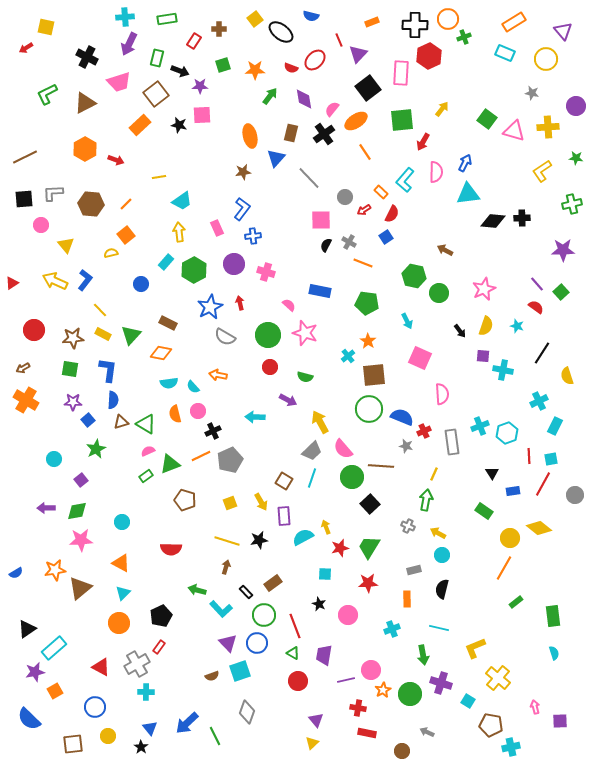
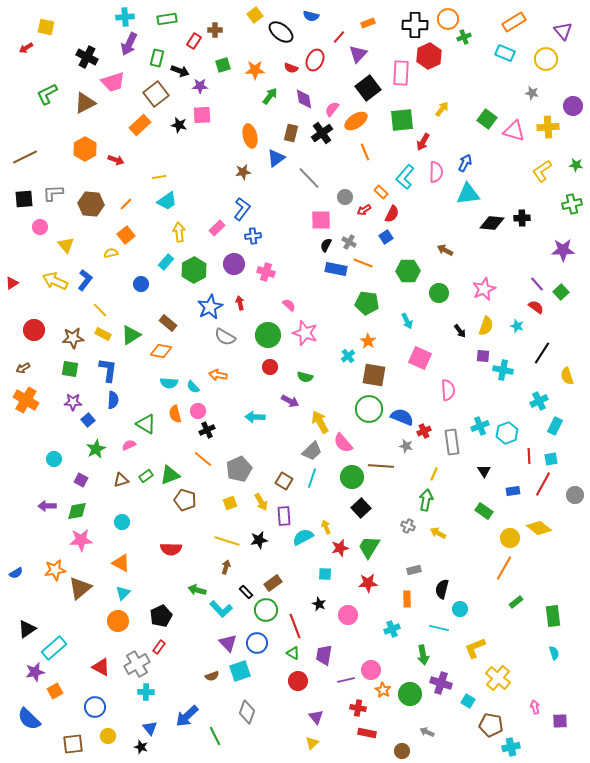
yellow square at (255, 19): moved 4 px up
orange rectangle at (372, 22): moved 4 px left, 1 px down
brown cross at (219, 29): moved 4 px left, 1 px down
red line at (339, 40): moved 3 px up; rotated 64 degrees clockwise
red ellipse at (315, 60): rotated 20 degrees counterclockwise
pink trapezoid at (119, 82): moved 6 px left
purple circle at (576, 106): moved 3 px left
black cross at (324, 134): moved 2 px left, 1 px up
orange line at (365, 152): rotated 12 degrees clockwise
blue triangle at (276, 158): rotated 12 degrees clockwise
green star at (576, 158): moved 7 px down
cyan L-shape at (405, 180): moved 3 px up
cyan trapezoid at (182, 201): moved 15 px left
black diamond at (493, 221): moved 1 px left, 2 px down
pink circle at (41, 225): moved 1 px left, 2 px down
pink rectangle at (217, 228): rotated 70 degrees clockwise
green hexagon at (414, 276): moved 6 px left, 5 px up; rotated 15 degrees counterclockwise
blue rectangle at (320, 291): moved 16 px right, 22 px up
brown rectangle at (168, 323): rotated 12 degrees clockwise
green triangle at (131, 335): rotated 15 degrees clockwise
orange diamond at (161, 353): moved 2 px up
brown square at (374, 375): rotated 15 degrees clockwise
cyan semicircle at (169, 383): rotated 12 degrees clockwise
pink semicircle at (442, 394): moved 6 px right, 4 px up
purple arrow at (288, 400): moved 2 px right, 1 px down
brown triangle at (121, 422): moved 58 px down
black cross at (213, 431): moved 6 px left, 1 px up
pink semicircle at (343, 449): moved 6 px up
pink semicircle at (148, 451): moved 19 px left, 6 px up
orange line at (201, 456): moved 2 px right, 3 px down; rotated 66 degrees clockwise
gray pentagon at (230, 460): moved 9 px right, 9 px down
green triangle at (170, 464): moved 11 px down
black triangle at (492, 473): moved 8 px left, 2 px up
purple square at (81, 480): rotated 24 degrees counterclockwise
black square at (370, 504): moved 9 px left, 4 px down
purple arrow at (46, 508): moved 1 px right, 2 px up
cyan circle at (442, 555): moved 18 px right, 54 px down
green circle at (264, 615): moved 2 px right, 5 px up
orange circle at (119, 623): moved 1 px left, 2 px up
orange star at (383, 690): rotated 14 degrees counterclockwise
purple triangle at (316, 720): moved 3 px up
blue arrow at (187, 723): moved 7 px up
black star at (141, 747): rotated 16 degrees counterclockwise
